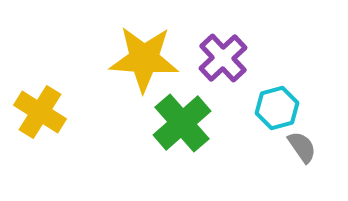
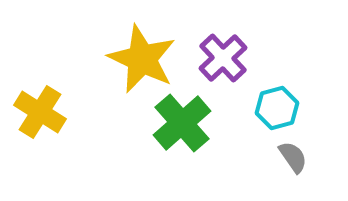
yellow star: moved 2 px left; rotated 22 degrees clockwise
gray semicircle: moved 9 px left, 10 px down
